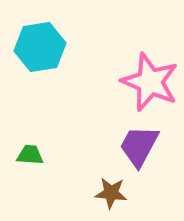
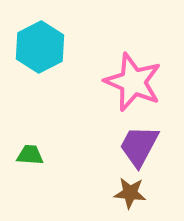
cyan hexagon: rotated 18 degrees counterclockwise
pink star: moved 17 px left
brown star: moved 19 px right
